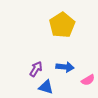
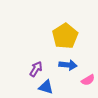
yellow pentagon: moved 3 px right, 11 px down
blue arrow: moved 3 px right, 2 px up
